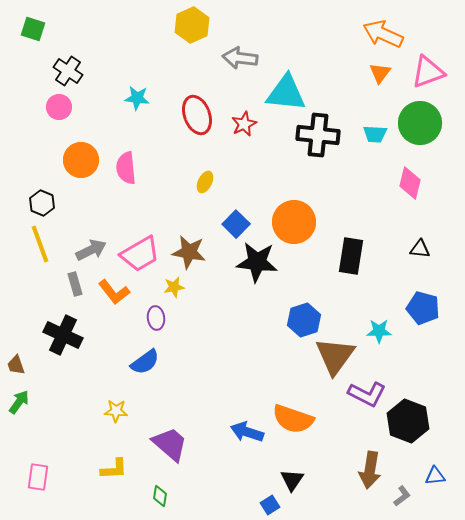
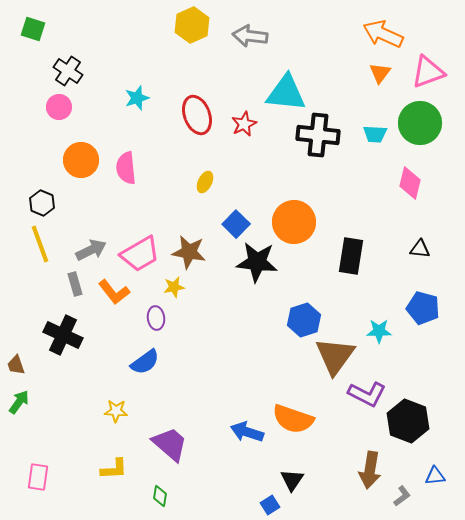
gray arrow at (240, 58): moved 10 px right, 22 px up
cyan star at (137, 98): rotated 25 degrees counterclockwise
